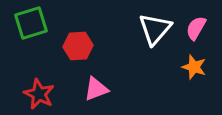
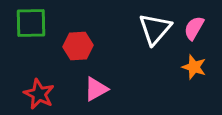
green square: rotated 16 degrees clockwise
pink semicircle: moved 2 px left
pink triangle: rotated 8 degrees counterclockwise
